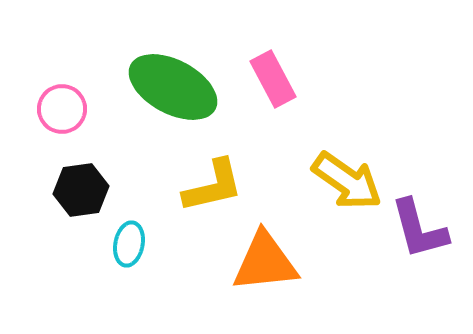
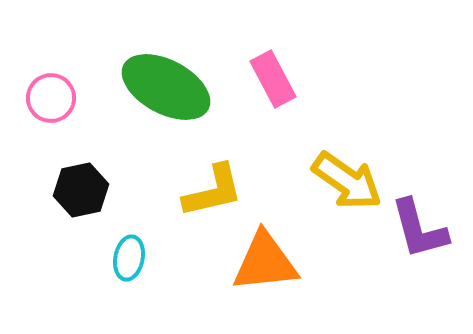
green ellipse: moved 7 px left
pink circle: moved 11 px left, 11 px up
yellow L-shape: moved 5 px down
black hexagon: rotated 4 degrees counterclockwise
cyan ellipse: moved 14 px down
